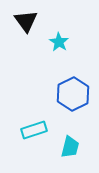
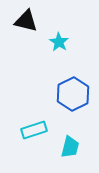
black triangle: rotated 40 degrees counterclockwise
